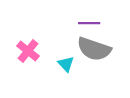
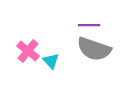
purple line: moved 2 px down
cyan triangle: moved 15 px left, 3 px up
